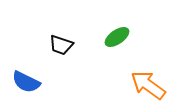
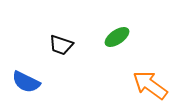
orange arrow: moved 2 px right
